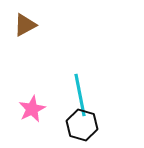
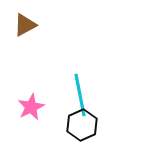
pink star: moved 1 px left, 2 px up
black hexagon: rotated 20 degrees clockwise
